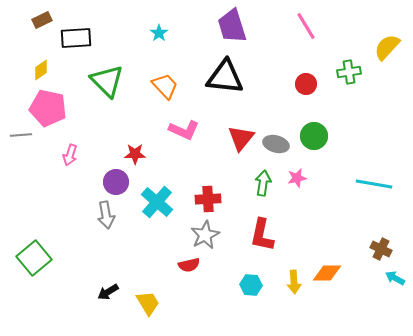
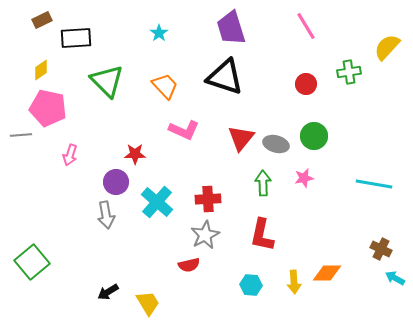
purple trapezoid: moved 1 px left, 2 px down
black triangle: rotated 12 degrees clockwise
pink star: moved 7 px right
green arrow: rotated 10 degrees counterclockwise
green square: moved 2 px left, 4 px down
